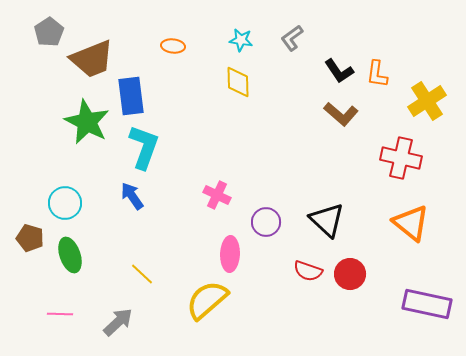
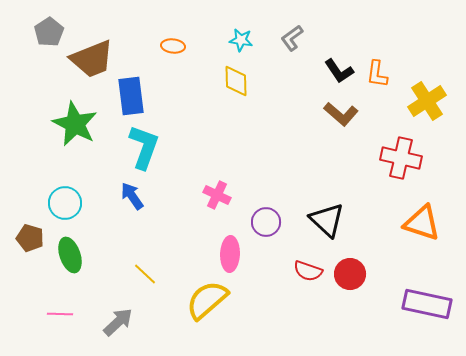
yellow diamond: moved 2 px left, 1 px up
green star: moved 12 px left, 2 px down
orange triangle: moved 11 px right; rotated 21 degrees counterclockwise
yellow line: moved 3 px right
